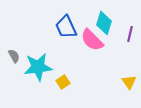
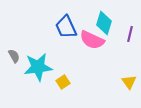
pink semicircle: rotated 20 degrees counterclockwise
